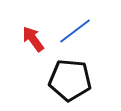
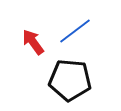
red arrow: moved 3 px down
